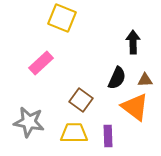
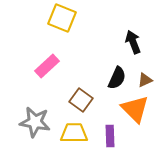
black arrow: rotated 20 degrees counterclockwise
pink rectangle: moved 6 px right, 3 px down
brown triangle: rotated 21 degrees counterclockwise
orange triangle: moved 2 px down; rotated 8 degrees clockwise
gray star: moved 6 px right
purple rectangle: moved 2 px right
